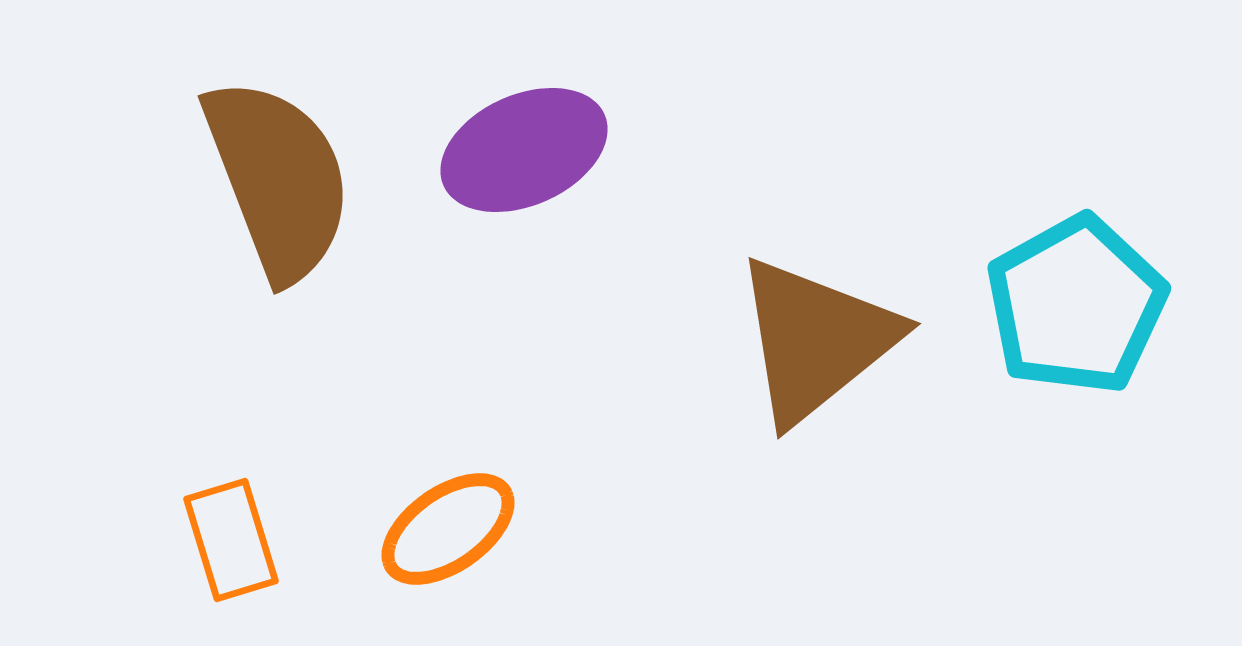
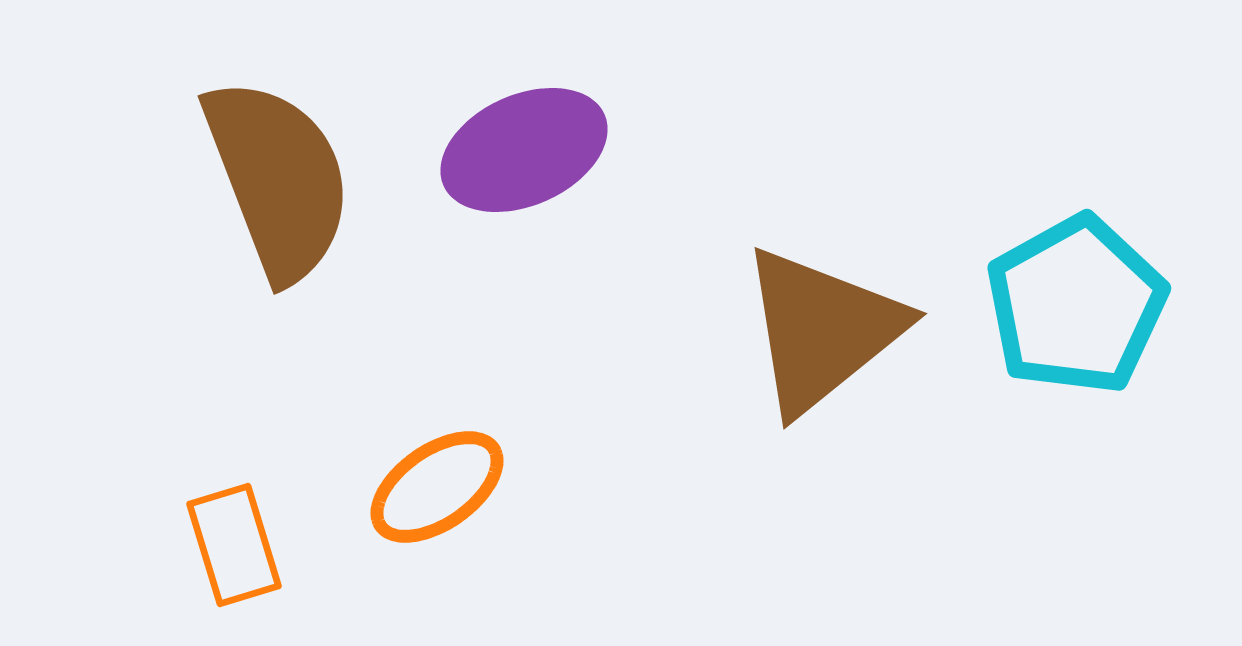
brown triangle: moved 6 px right, 10 px up
orange ellipse: moved 11 px left, 42 px up
orange rectangle: moved 3 px right, 5 px down
